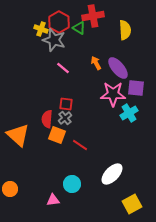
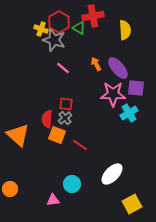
orange arrow: moved 1 px down
